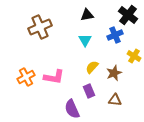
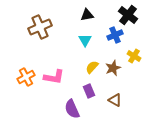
brown star: moved 1 px left, 5 px up
brown triangle: rotated 24 degrees clockwise
